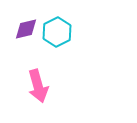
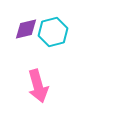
cyan hexagon: moved 4 px left; rotated 12 degrees clockwise
